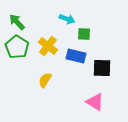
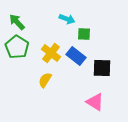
yellow cross: moved 3 px right, 7 px down
blue rectangle: rotated 24 degrees clockwise
